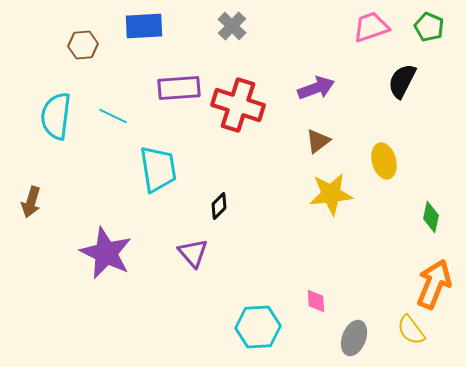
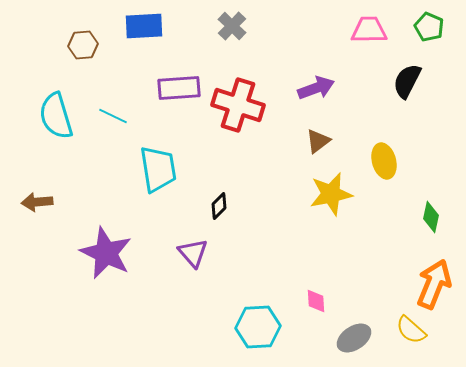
pink trapezoid: moved 2 px left, 3 px down; rotated 18 degrees clockwise
black semicircle: moved 5 px right
cyan semicircle: rotated 24 degrees counterclockwise
yellow star: rotated 6 degrees counterclockwise
brown arrow: moved 6 px right; rotated 68 degrees clockwise
yellow semicircle: rotated 12 degrees counterclockwise
gray ellipse: rotated 36 degrees clockwise
